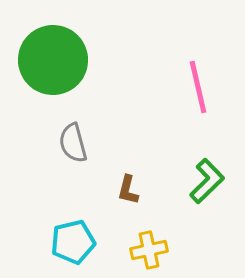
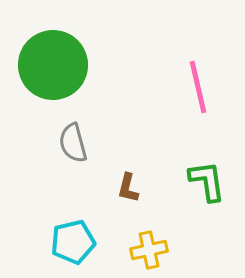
green circle: moved 5 px down
green L-shape: rotated 54 degrees counterclockwise
brown L-shape: moved 2 px up
